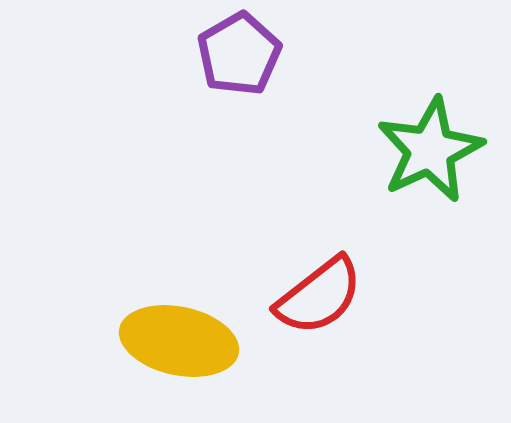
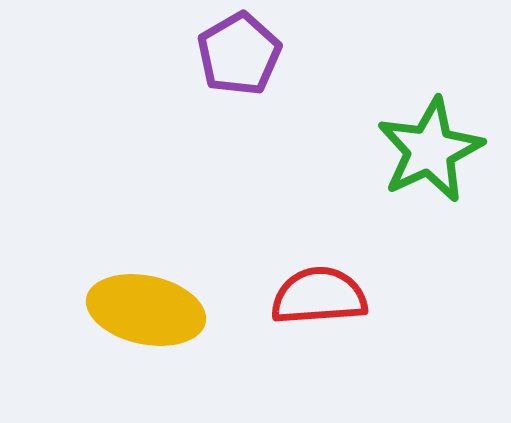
red semicircle: rotated 146 degrees counterclockwise
yellow ellipse: moved 33 px left, 31 px up
